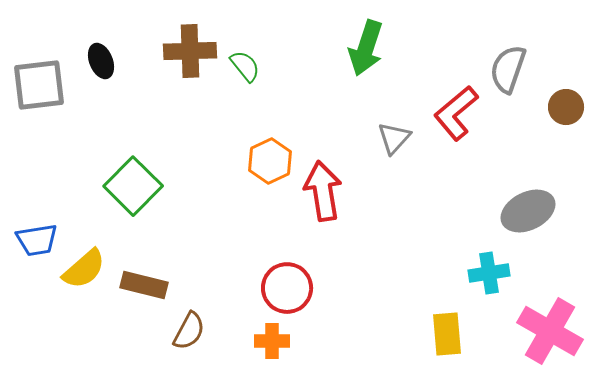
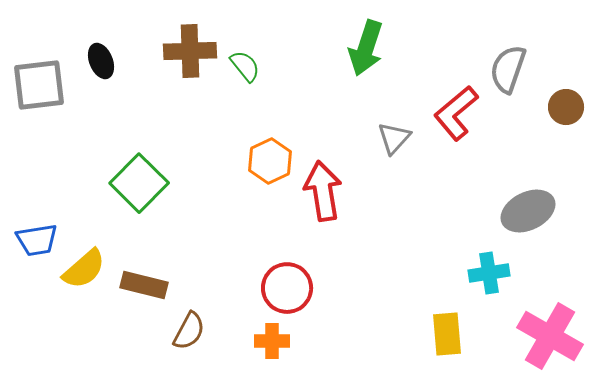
green square: moved 6 px right, 3 px up
pink cross: moved 5 px down
